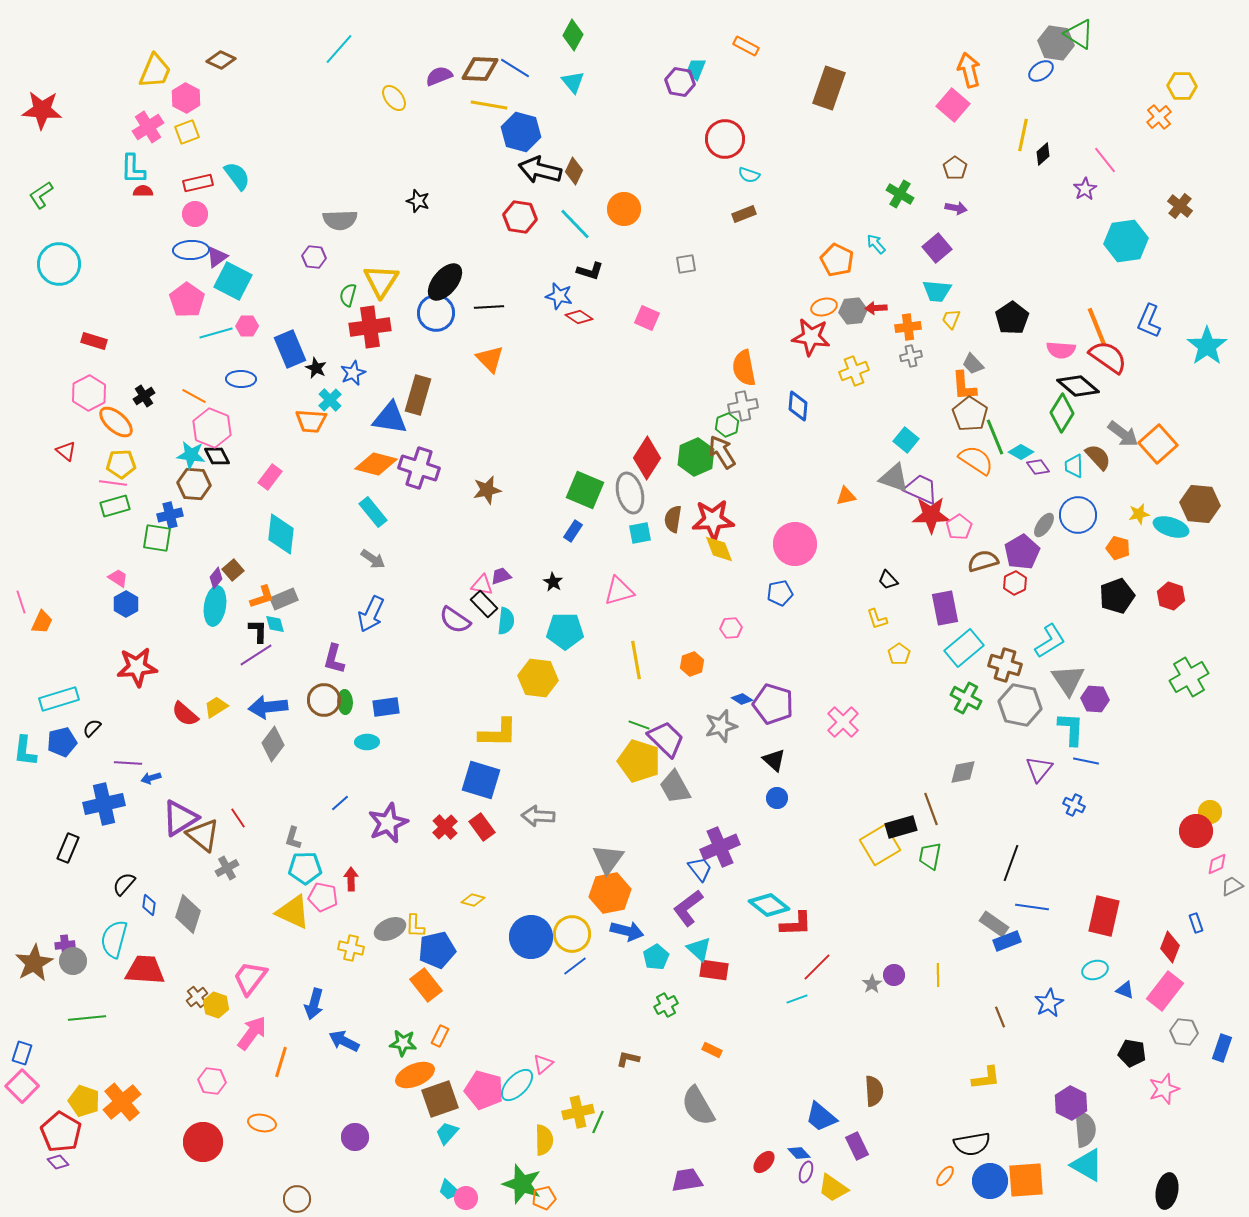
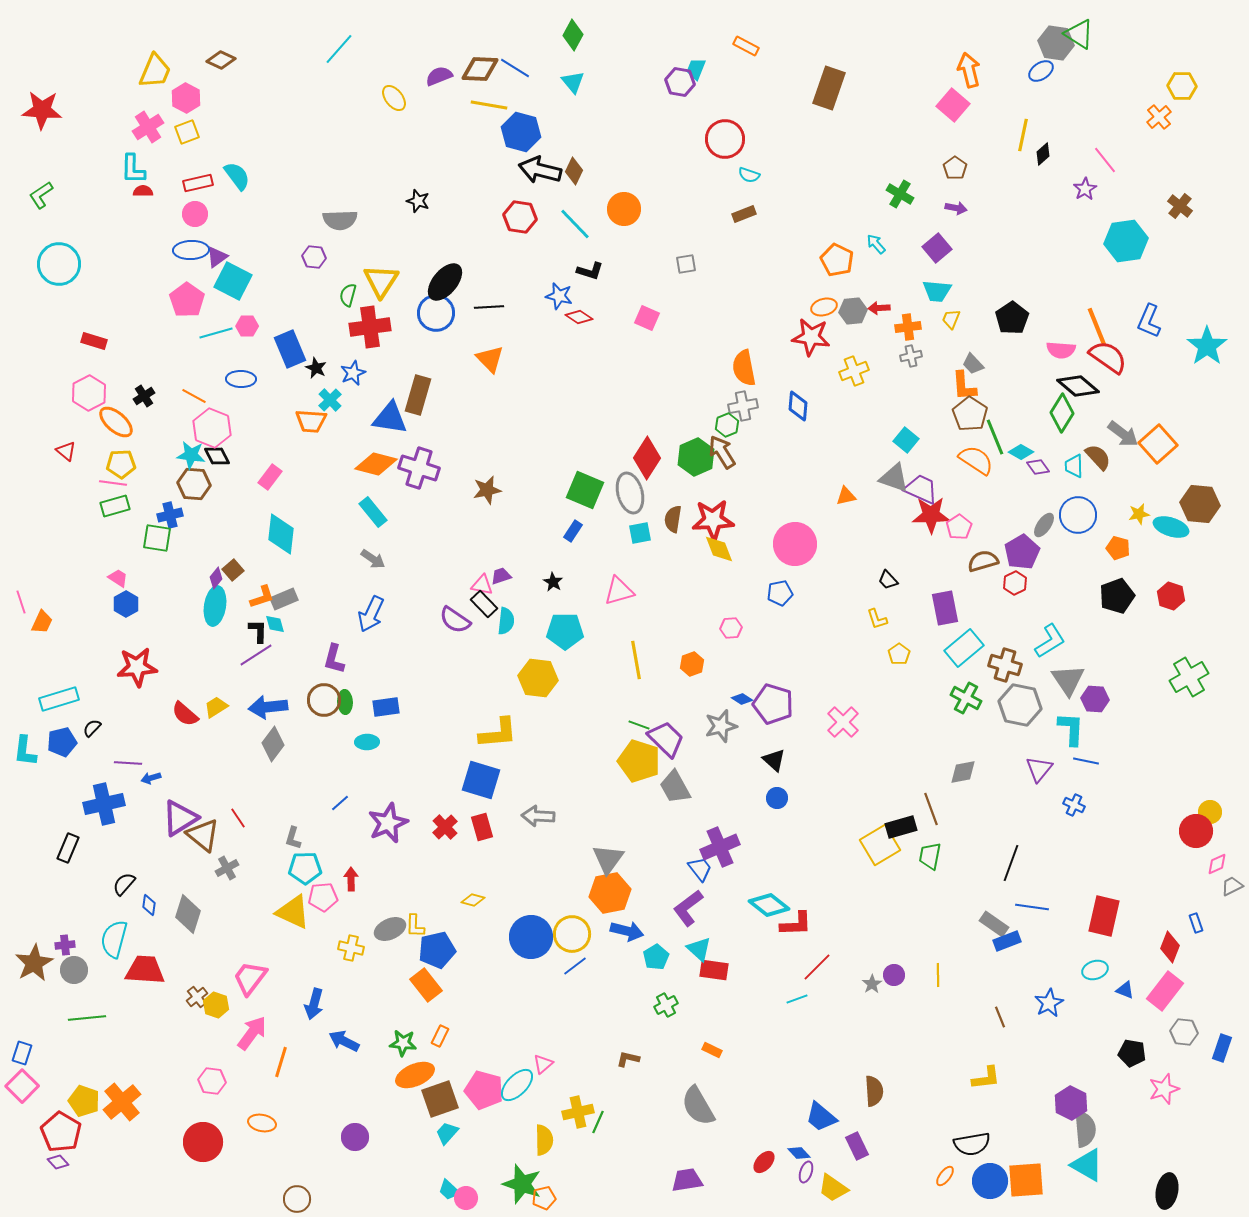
red arrow at (876, 308): moved 3 px right
yellow L-shape at (498, 733): rotated 6 degrees counterclockwise
red rectangle at (482, 827): rotated 20 degrees clockwise
pink pentagon at (323, 897): rotated 16 degrees counterclockwise
gray circle at (73, 961): moved 1 px right, 9 px down
